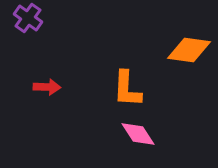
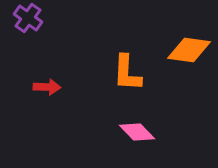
orange L-shape: moved 16 px up
pink diamond: moved 1 px left, 2 px up; rotated 12 degrees counterclockwise
